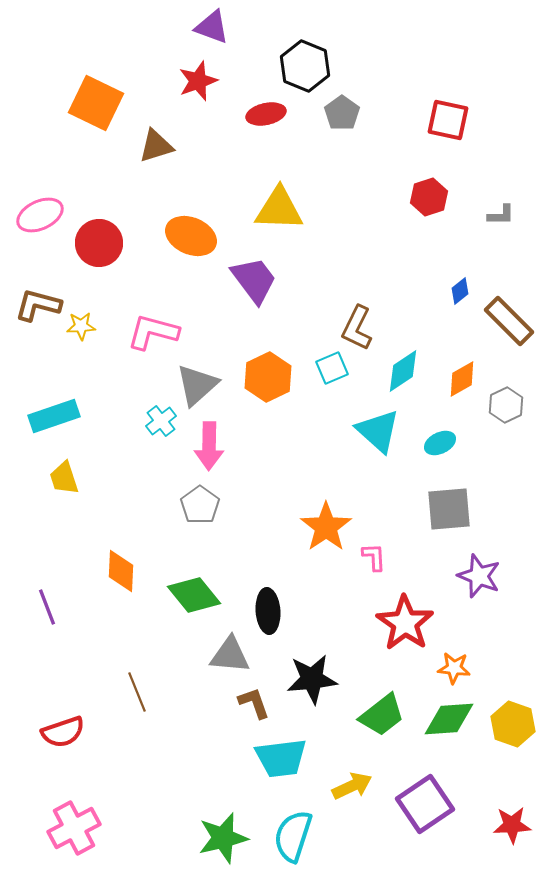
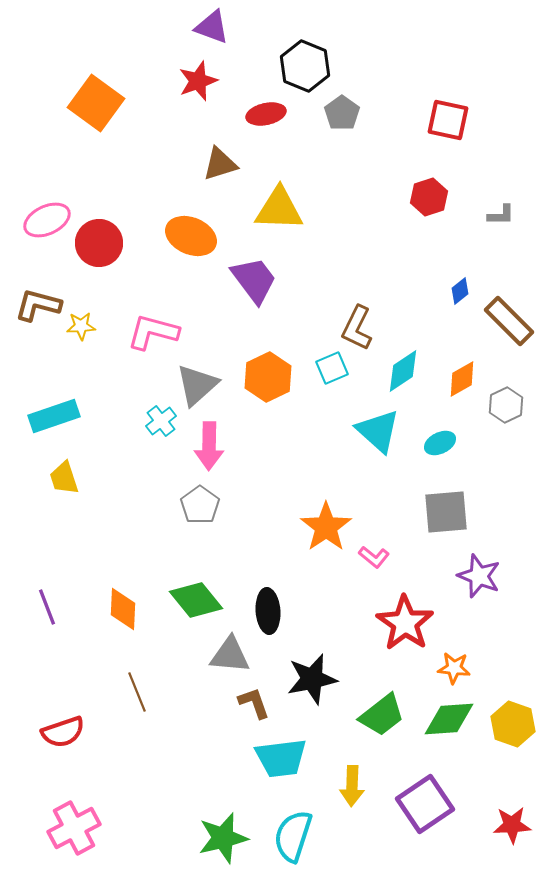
orange square at (96, 103): rotated 10 degrees clockwise
brown triangle at (156, 146): moved 64 px right, 18 px down
pink ellipse at (40, 215): moved 7 px right, 5 px down
gray square at (449, 509): moved 3 px left, 3 px down
pink L-shape at (374, 557): rotated 132 degrees clockwise
orange diamond at (121, 571): moved 2 px right, 38 px down
green diamond at (194, 595): moved 2 px right, 5 px down
black star at (312, 679): rotated 6 degrees counterclockwise
yellow arrow at (352, 786): rotated 117 degrees clockwise
